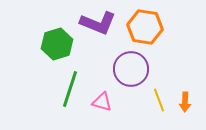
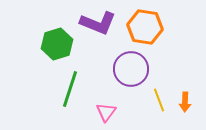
pink triangle: moved 4 px right, 10 px down; rotated 50 degrees clockwise
